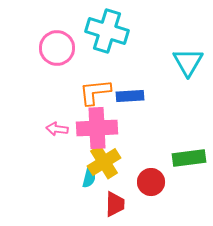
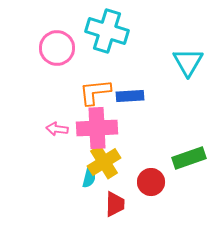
green rectangle: rotated 12 degrees counterclockwise
